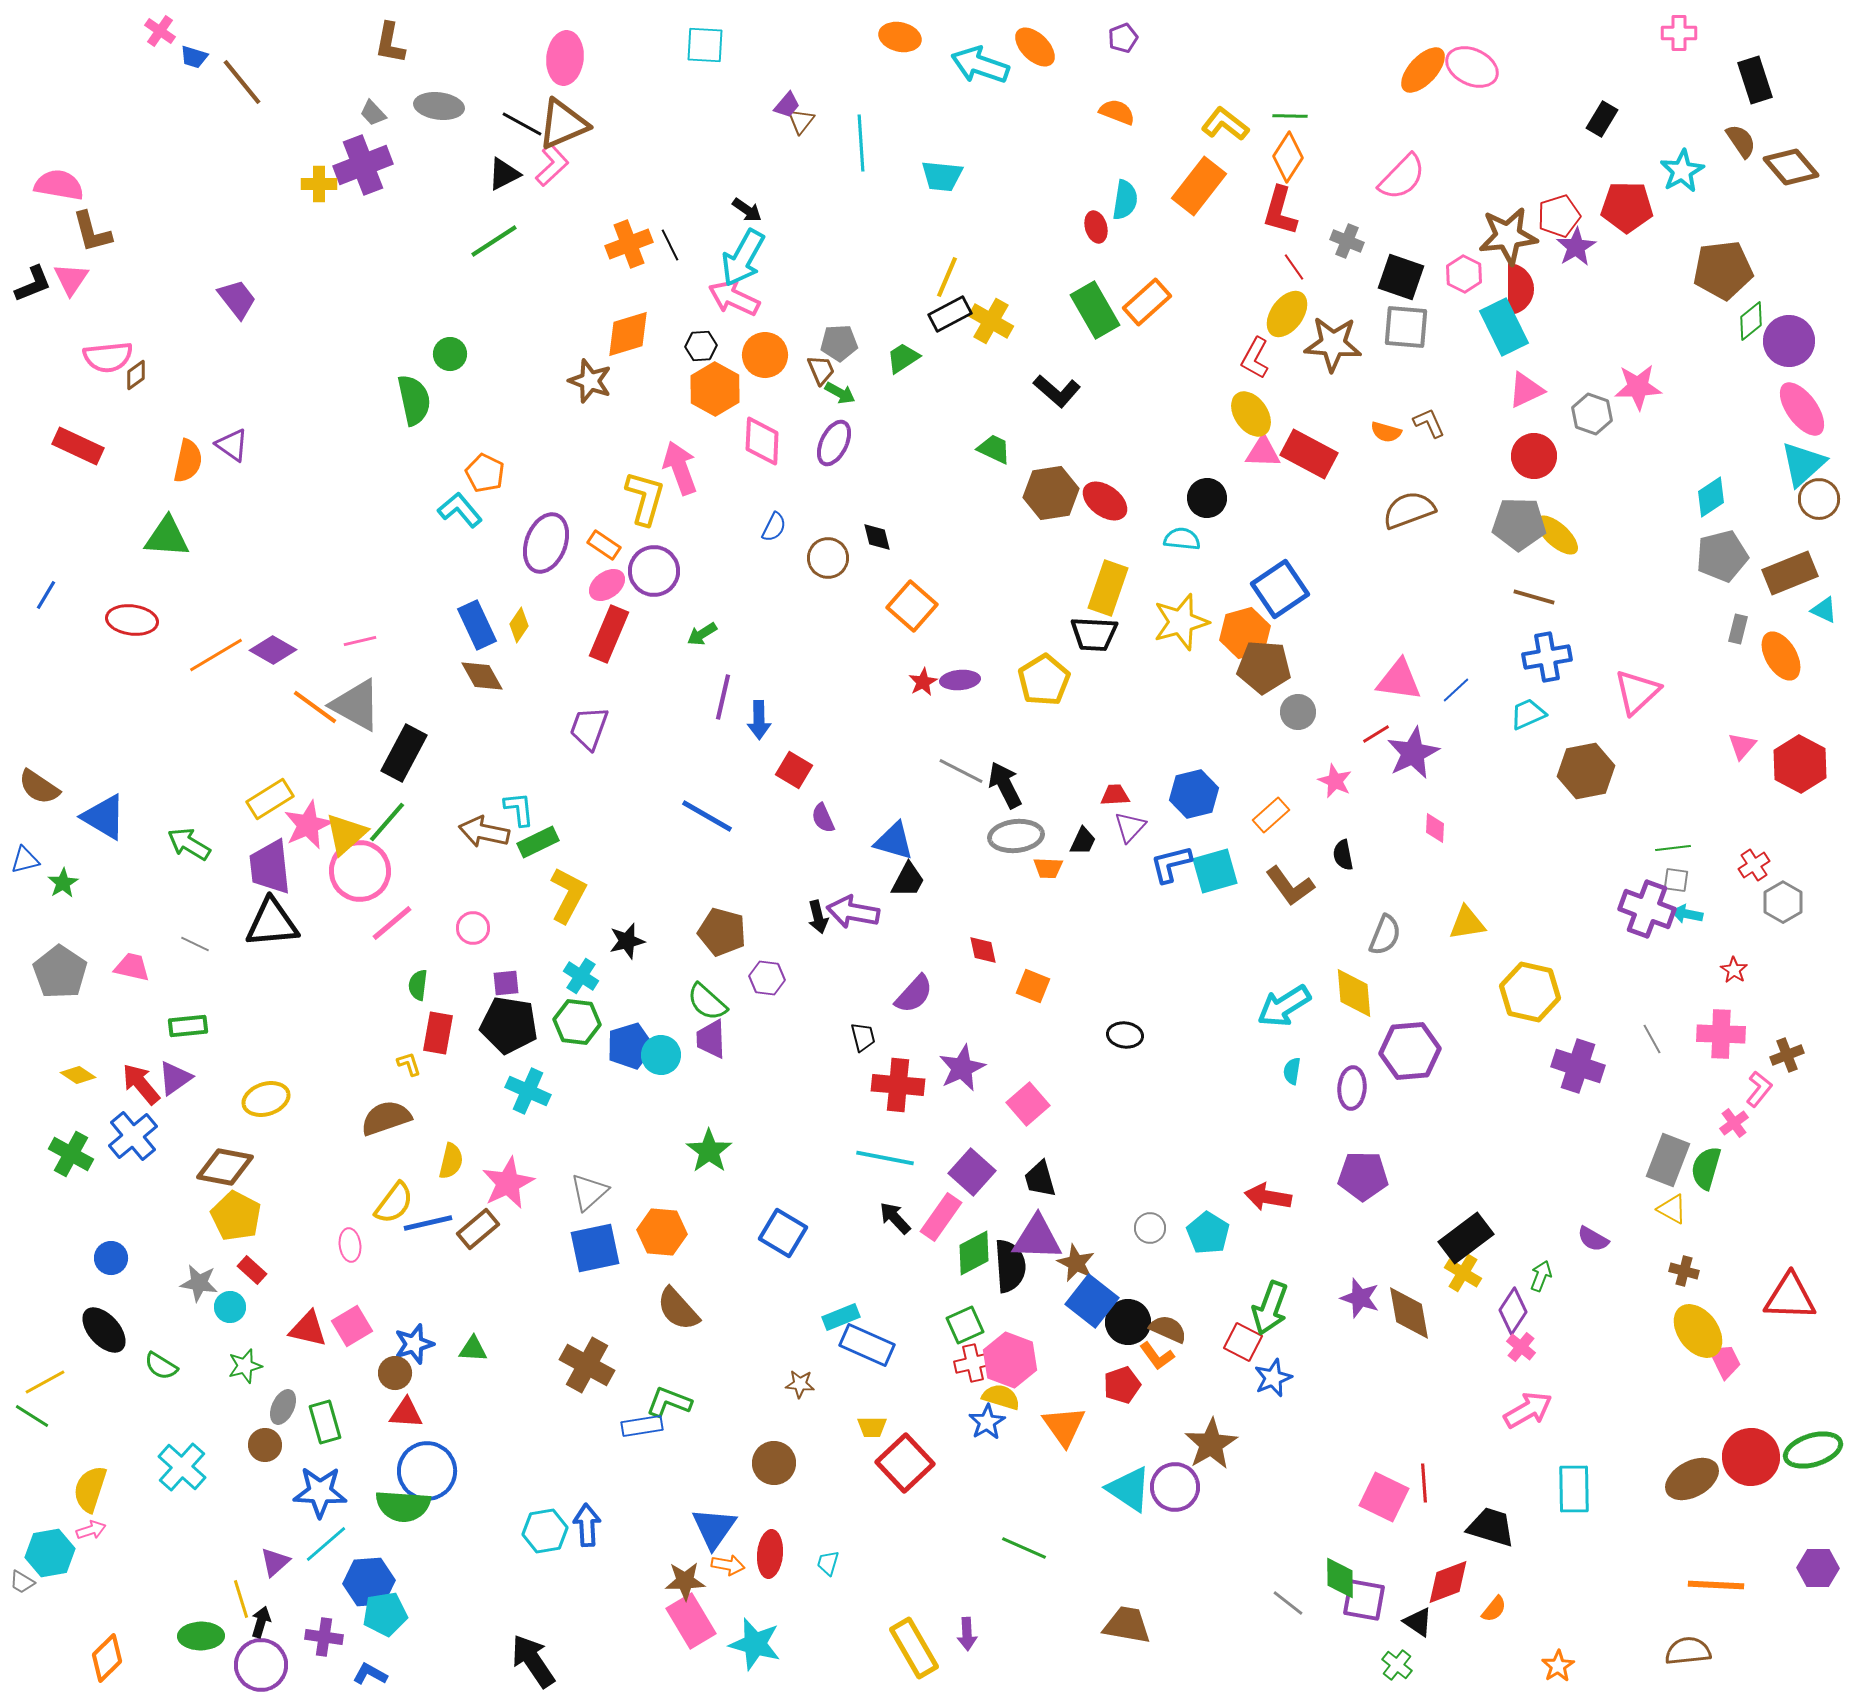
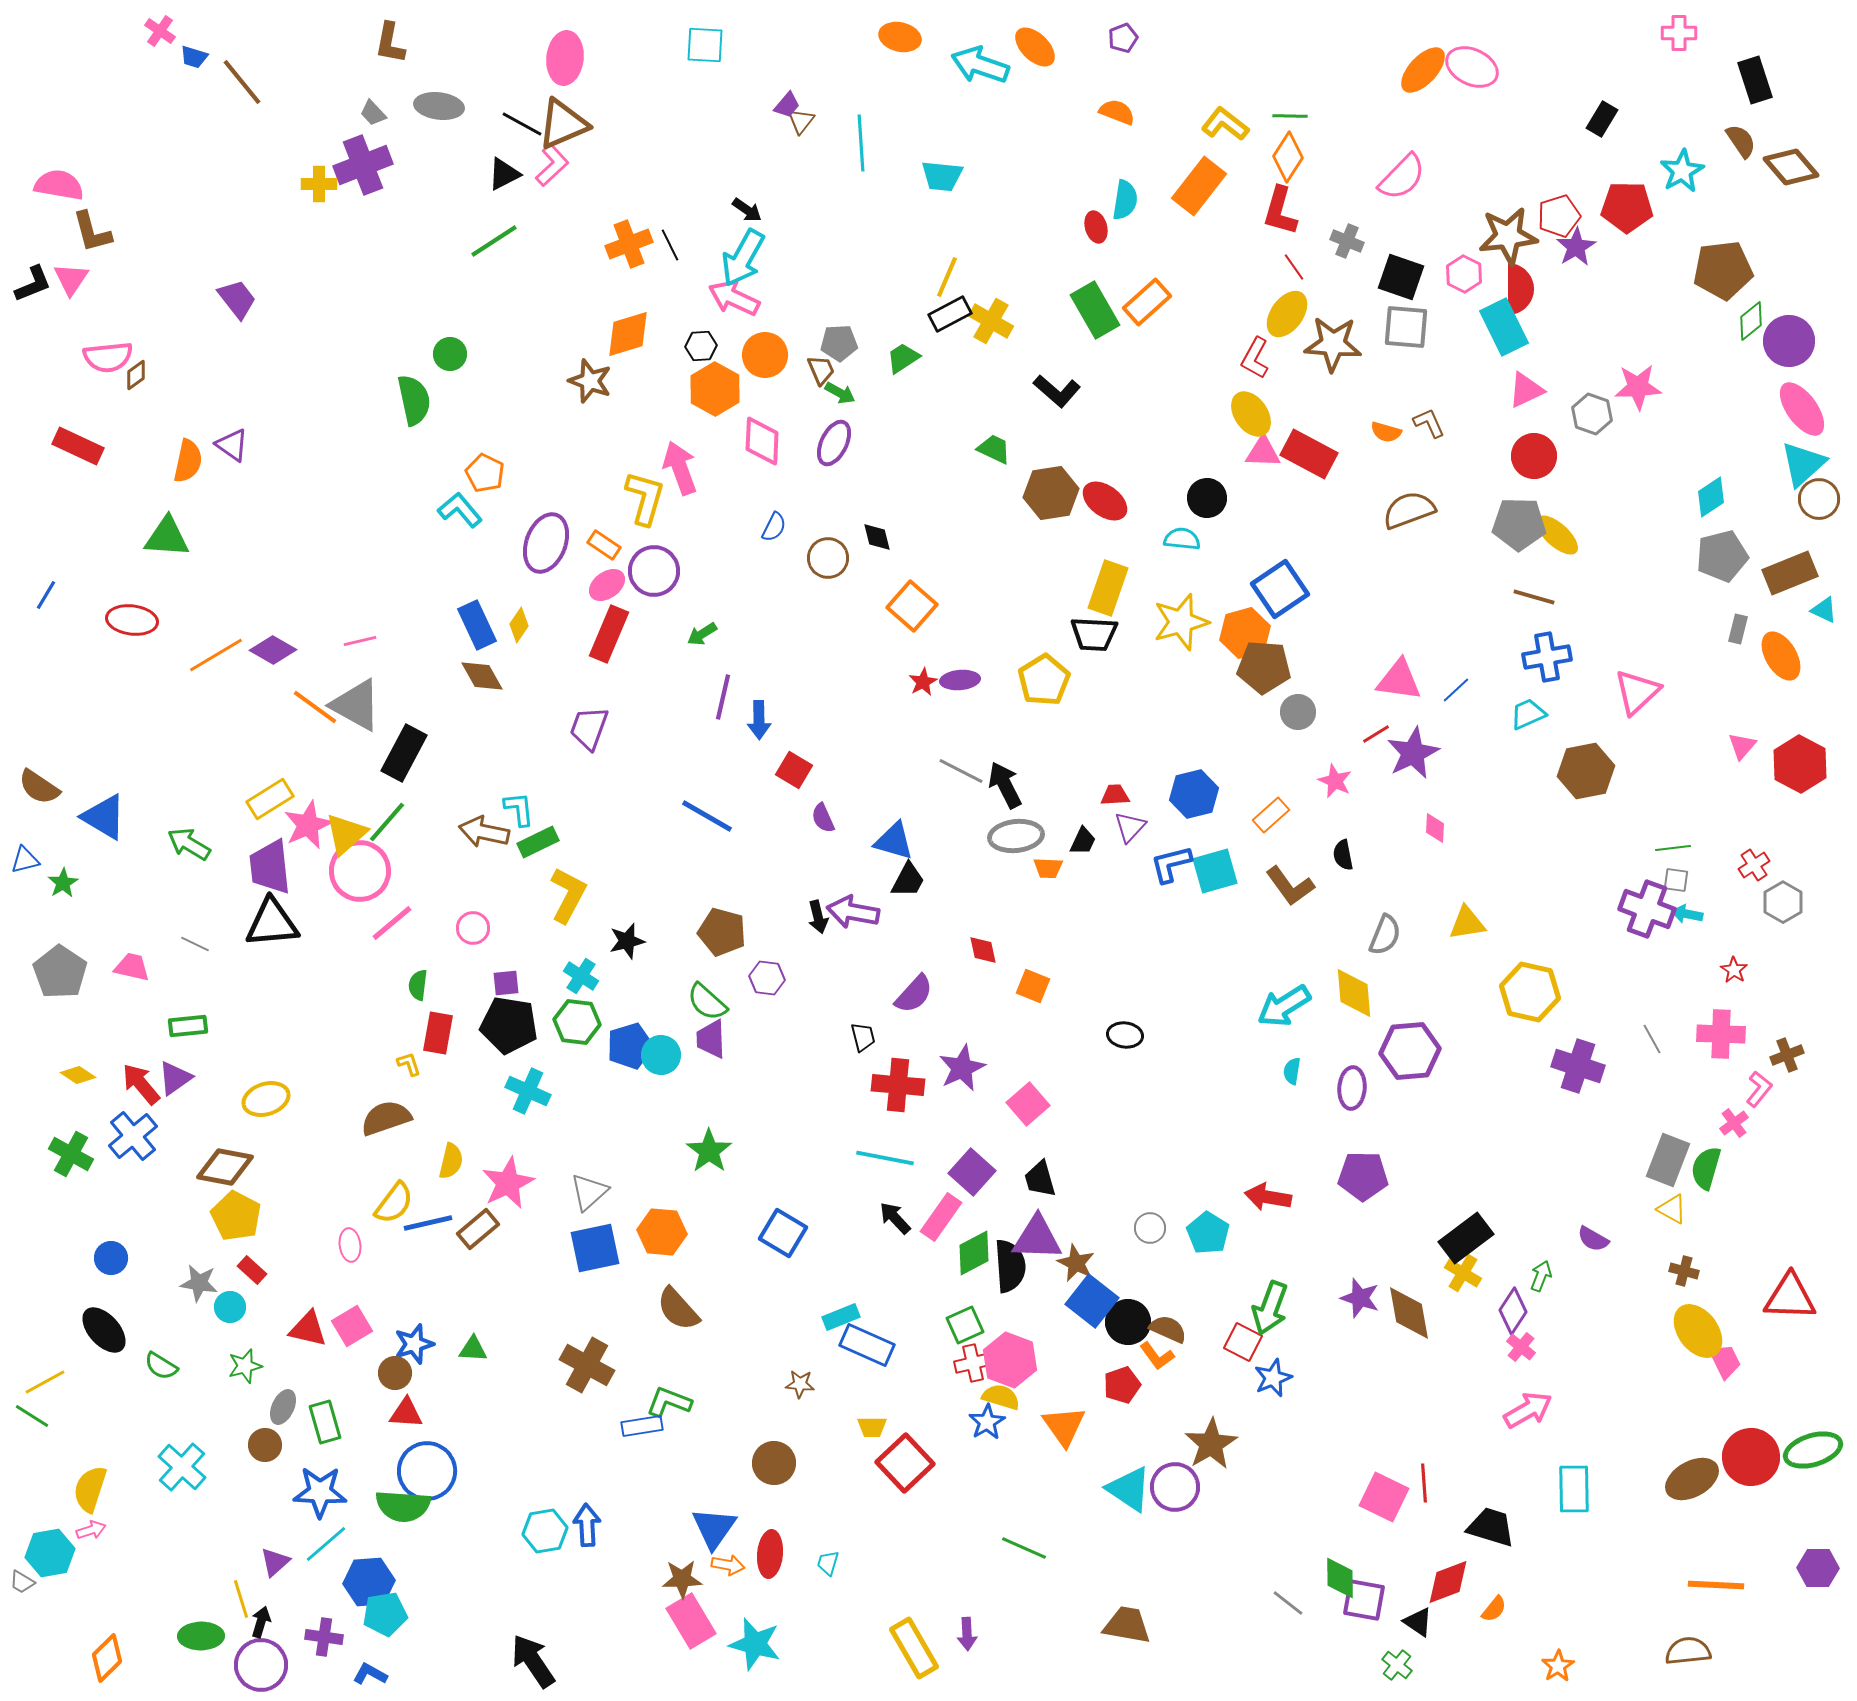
brown star at (685, 1581): moved 3 px left, 2 px up
